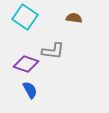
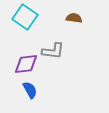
purple diamond: rotated 25 degrees counterclockwise
